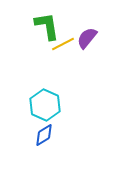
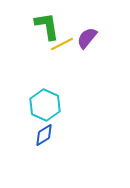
yellow line: moved 1 px left
